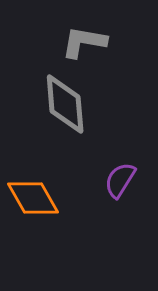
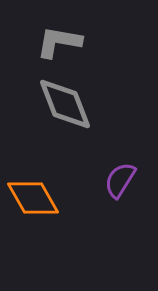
gray L-shape: moved 25 px left
gray diamond: rotated 16 degrees counterclockwise
